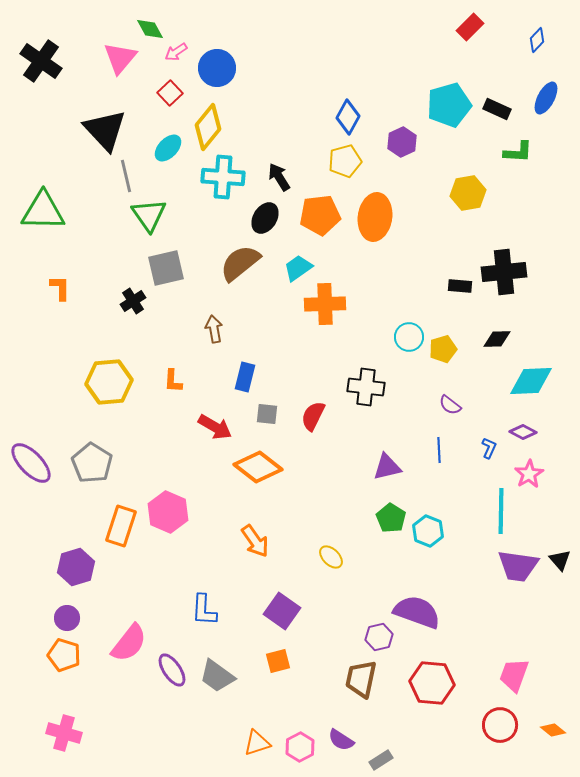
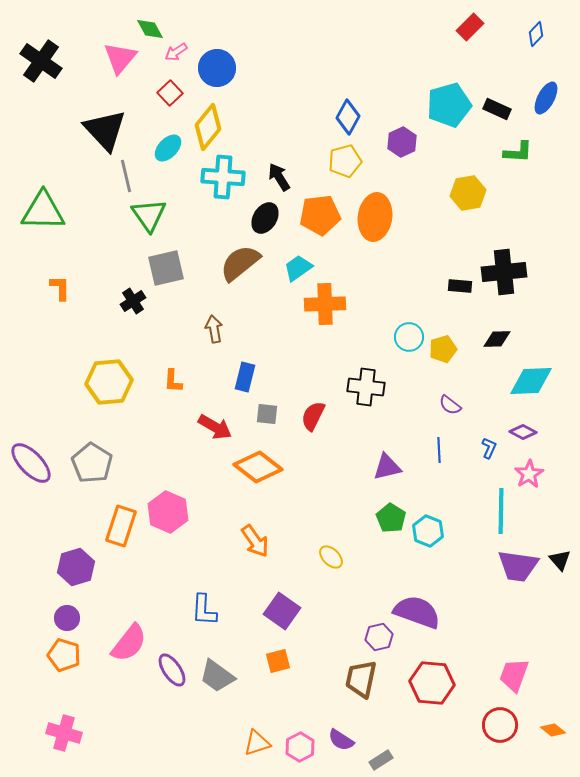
blue diamond at (537, 40): moved 1 px left, 6 px up
